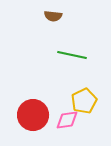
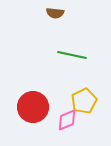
brown semicircle: moved 2 px right, 3 px up
red circle: moved 8 px up
pink diamond: rotated 15 degrees counterclockwise
